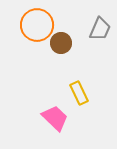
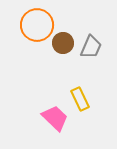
gray trapezoid: moved 9 px left, 18 px down
brown circle: moved 2 px right
yellow rectangle: moved 1 px right, 6 px down
